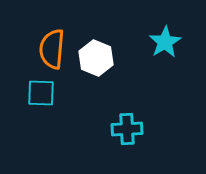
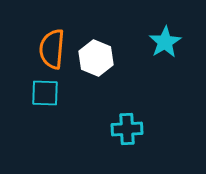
cyan square: moved 4 px right
